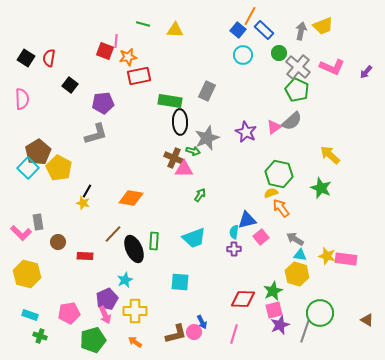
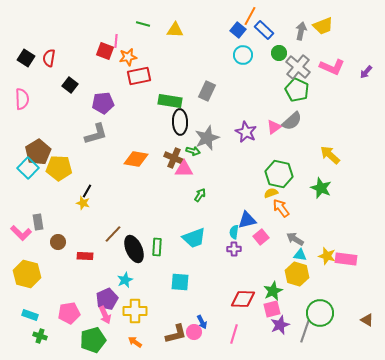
yellow pentagon at (59, 168): rotated 25 degrees counterclockwise
orange diamond at (131, 198): moved 5 px right, 39 px up
green rectangle at (154, 241): moved 3 px right, 6 px down
pink square at (274, 310): moved 2 px left, 1 px up
